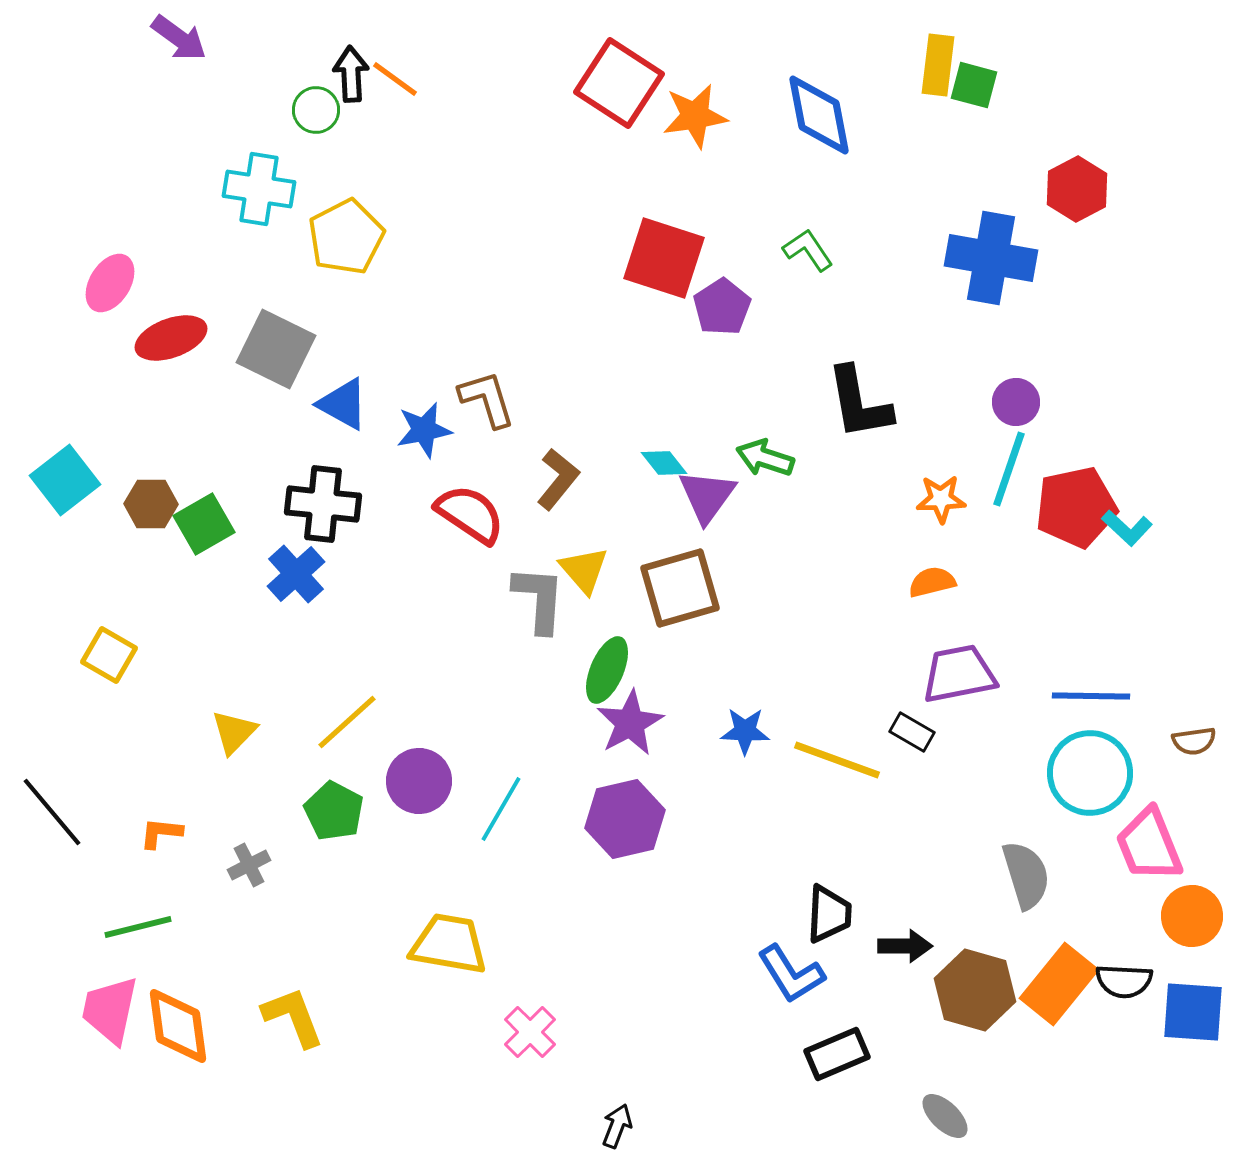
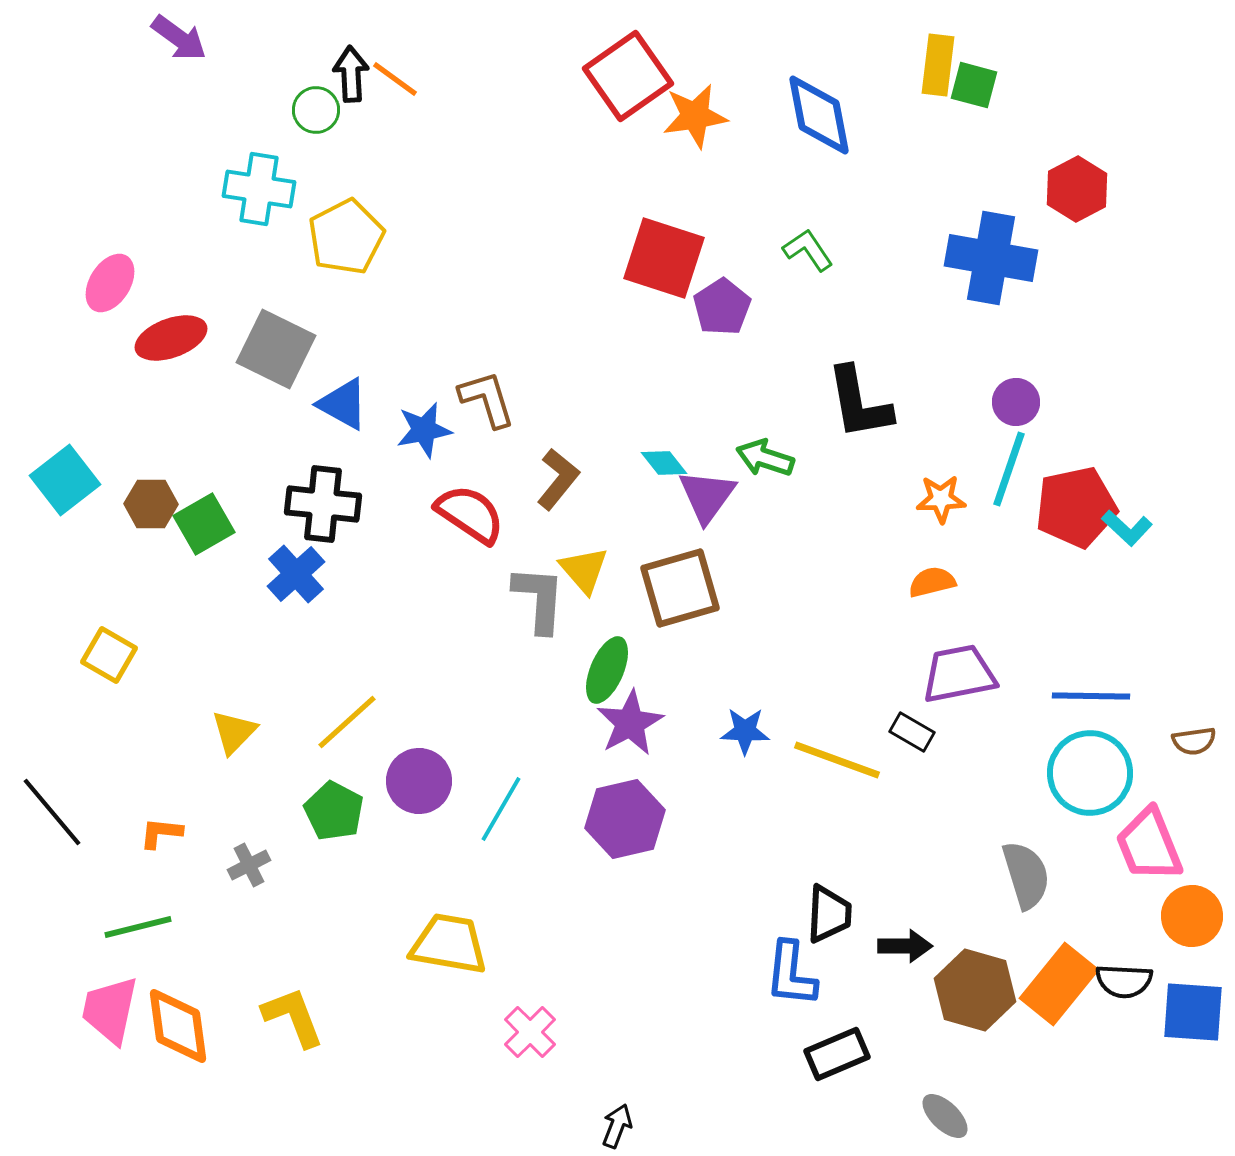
red square at (619, 83): moved 9 px right, 7 px up; rotated 22 degrees clockwise
blue L-shape at (791, 974): rotated 38 degrees clockwise
